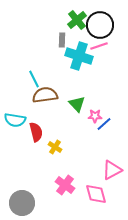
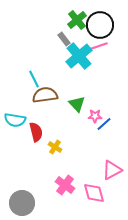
gray rectangle: moved 2 px right, 1 px up; rotated 40 degrees counterclockwise
cyan cross: rotated 32 degrees clockwise
pink diamond: moved 2 px left, 1 px up
